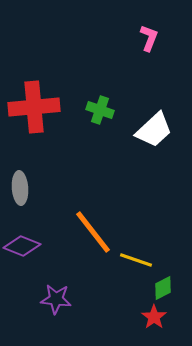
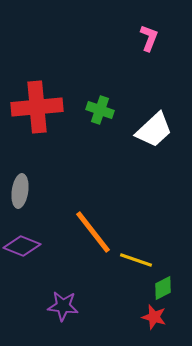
red cross: moved 3 px right
gray ellipse: moved 3 px down; rotated 12 degrees clockwise
purple star: moved 7 px right, 7 px down
red star: rotated 20 degrees counterclockwise
